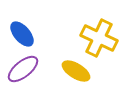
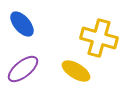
blue ellipse: moved 10 px up
yellow cross: rotated 9 degrees counterclockwise
